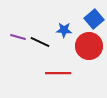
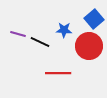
purple line: moved 3 px up
